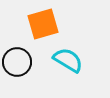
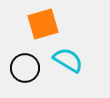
black circle: moved 8 px right, 6 px down
